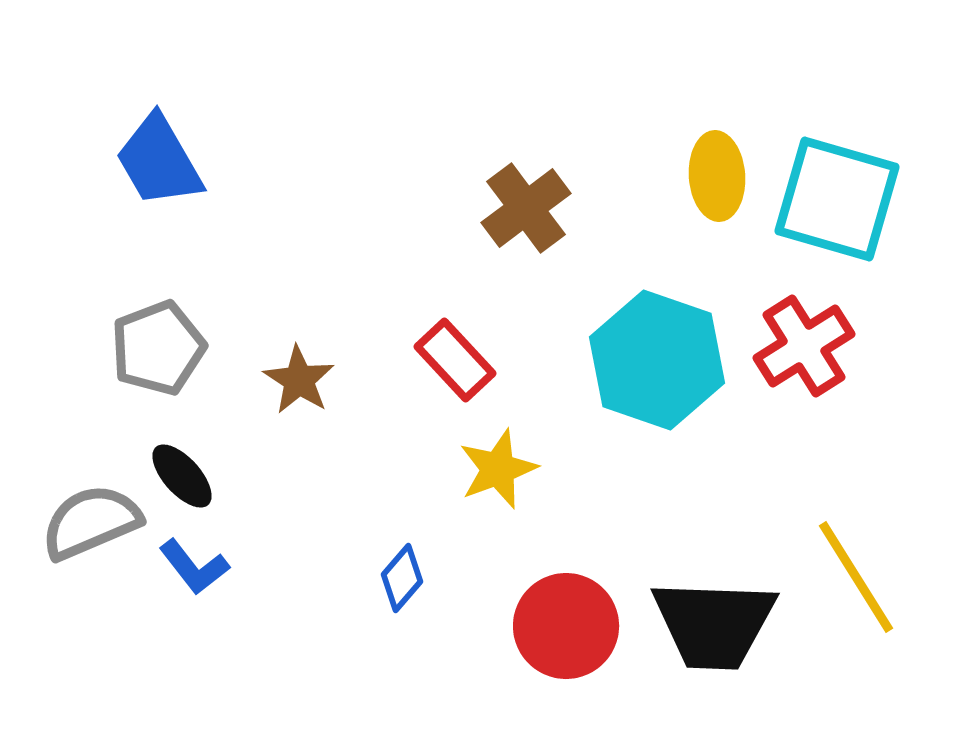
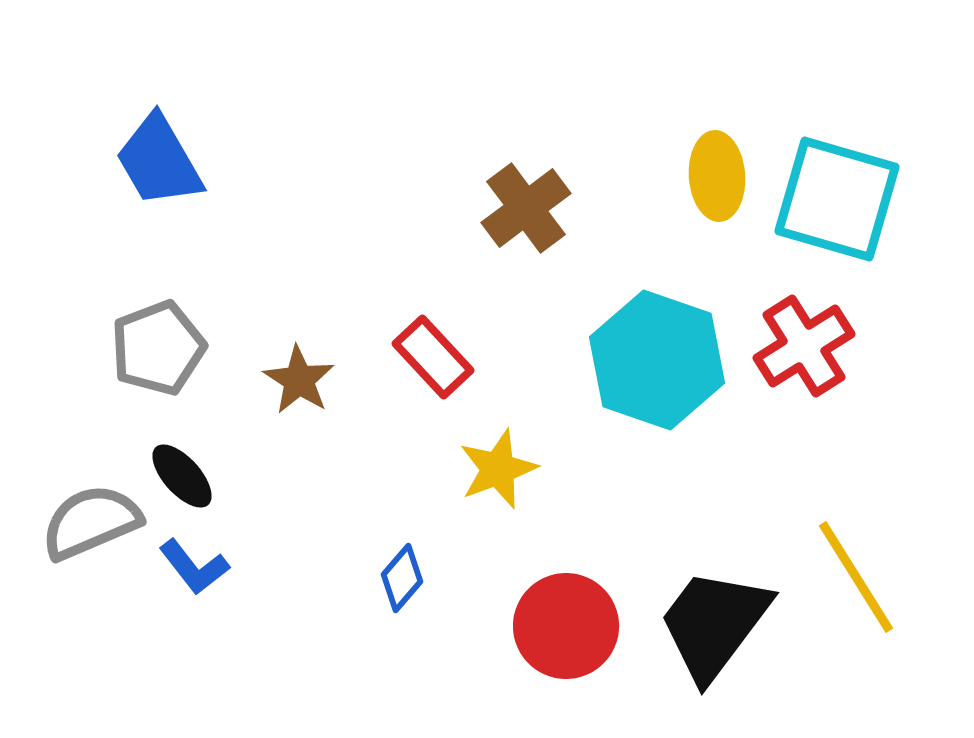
red rectangle: moved 22 px left, 3 px up
black trapezoid: rotated 125 degrees clockwise
